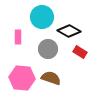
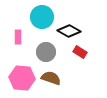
gray circle: moved 2 px left, 3 px down
